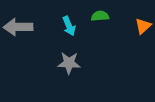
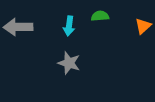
cyan arrow: rotated 30 degrees clockwise
gray star: rotated 15 degrees clockwise
